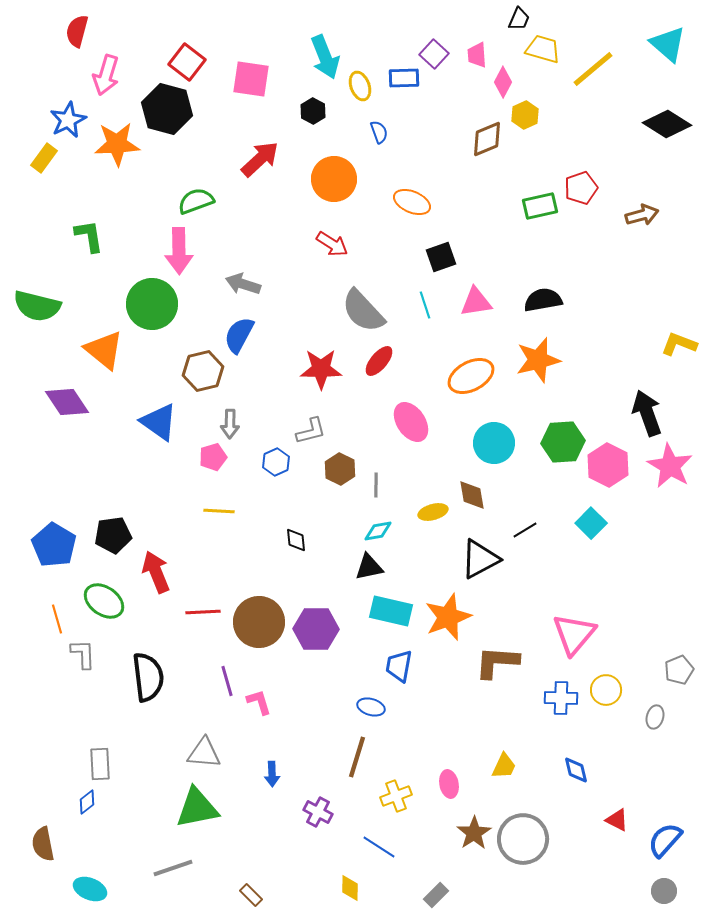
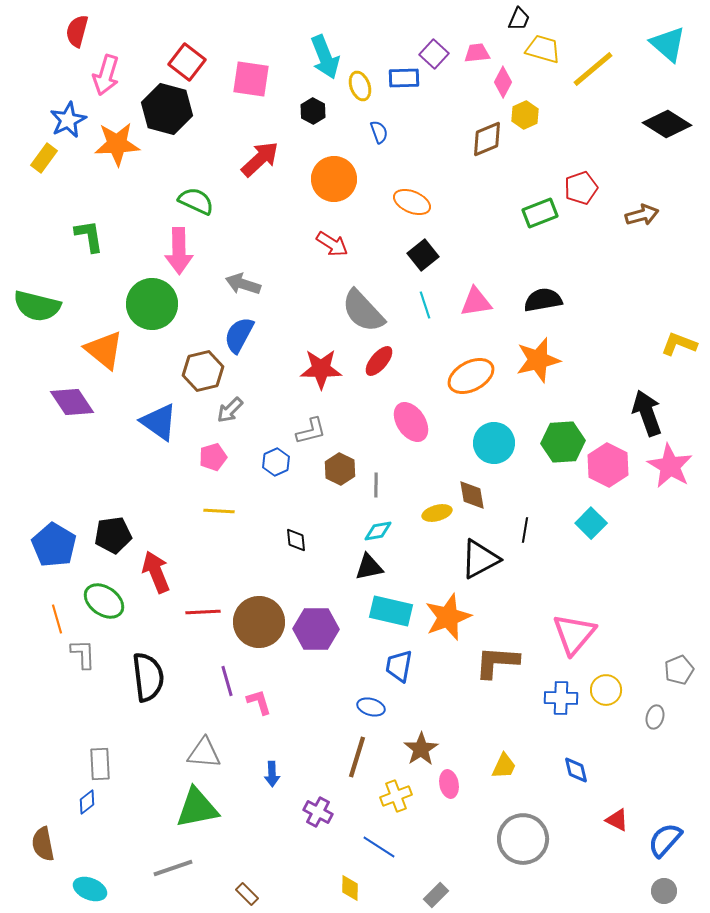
pink trapezoid at (477, 55): moved 2 px up; rotated 88 degrees clockwise
green semicircle at (196, 201): rotated 45 degrees clockwise
green rectangle at (540, 206): moved 7 px down; rotated 8 degrees counterclockwise
black square at (441, 257): moved 18 px left, 2 px up; rotated 20 degrees counterclockwise
purple diamond at (67, 402): moved 5 px right
gray arrow at (230, 424): moved 14 px up; rotated 44 degrees clockwise
yellow ellipse at (433, 512): moved 4 px right, 1 px down
black line at (525, 530): rotated 50 degrees counterclockwise
brown star at (474, 833): moved 53 px left, 84 px up
brown rectangle at (251, 895): moved 4 px left, 1 px up
